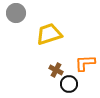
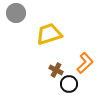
orange L-shape: rotated 140 degrees clockwise
